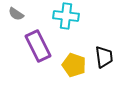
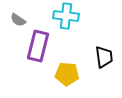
gray semicircle: moved 2 px right, 6 px down
purple rectangle: rotated 40 degrees clockwise
yellow pentagon: moved 7 px left, 9 px down; rotated 15 degrees counterclockwise
